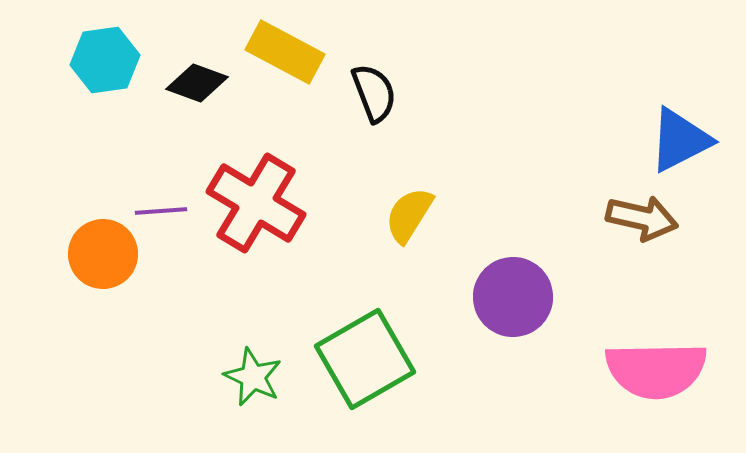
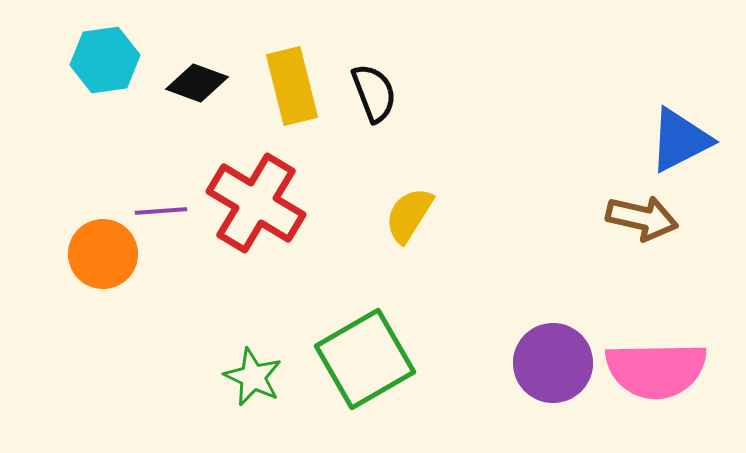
yellow rectangle: moved 7 px right, 34 px down; rotated 48 degrees clockwise
purple circle: moved 40 px right, 66 px down
